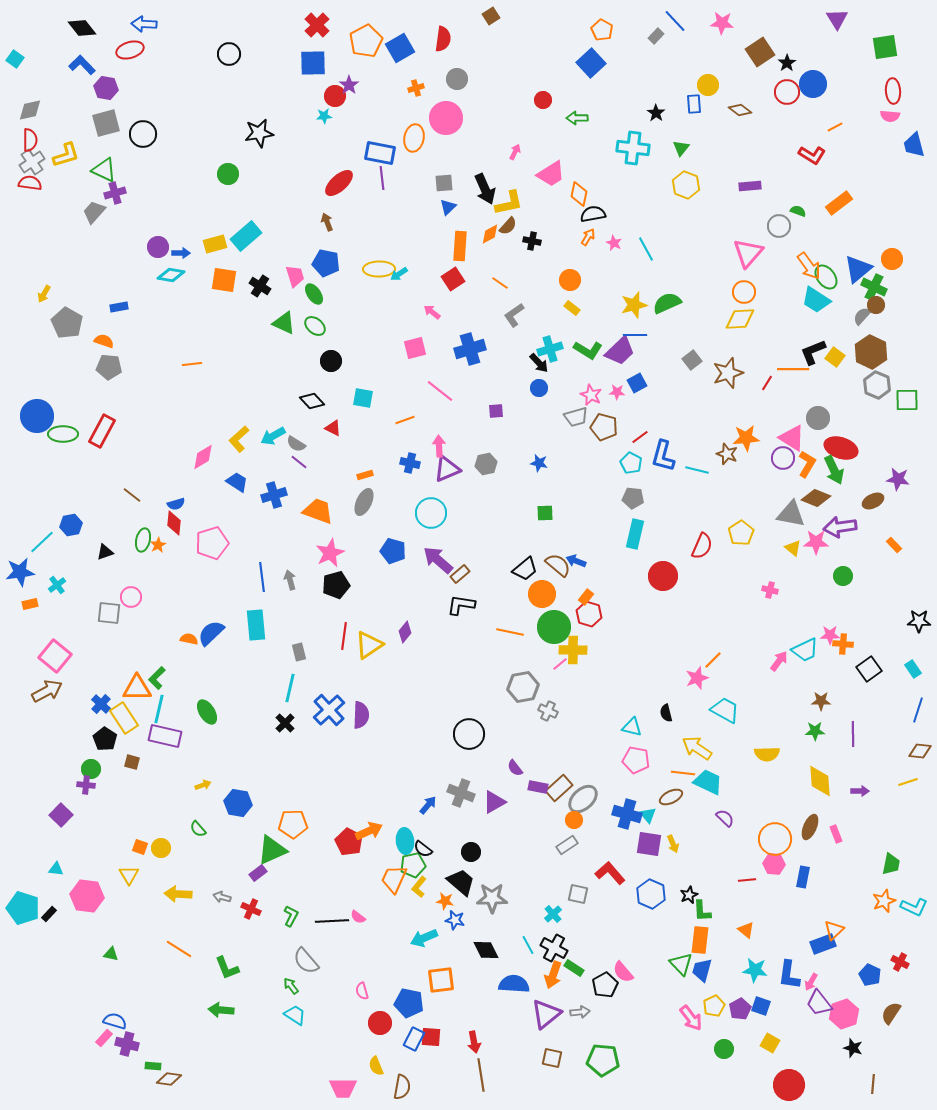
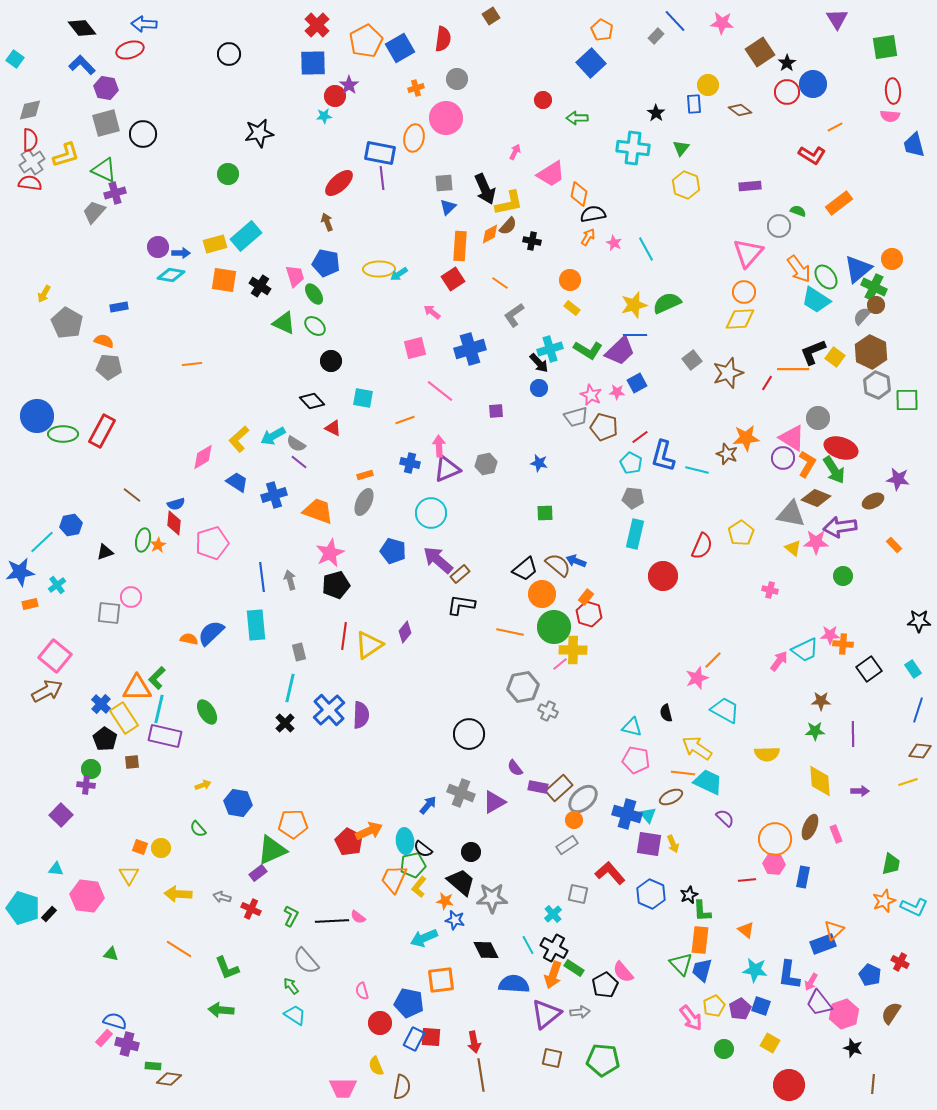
orange arrow at (809, 266): moved 10 px left, 3 px down
green arrow at (834, 470): rotated 8 degrees counterclockwise
brown square at (132, 762): rotated 21 degrees counterclockwise
